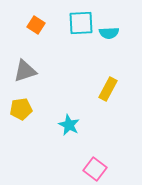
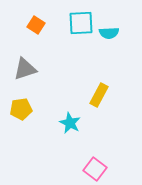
gray triangle: moved 2 px up
yellow rectangle: moved 9 px left, 6 px down
cyan star: moved 1 px right, 2 px up
